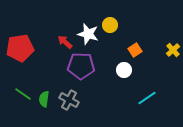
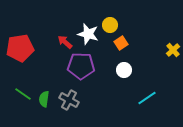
orange square: moved 14 px left, 7 px up
